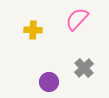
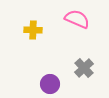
pink semicircle: rotated 70 degrees clockwise
purple circle: moved 1 px right, 2 px down
